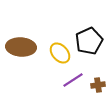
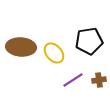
black pentagon: rotated 16 degrees clockwise
yellow ellipse: moved 6 px left
brown cross: moved 1 px right, 5 px up
